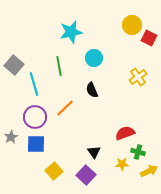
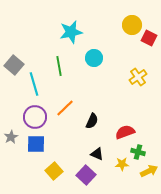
black semicircle: moved 31 px down; rotated 133 degrees counterclockwise
red semicircle: moved 1 px up
black triangle: moved 3 px right, 2 px down; rotated 32 degrees counterclockwise
